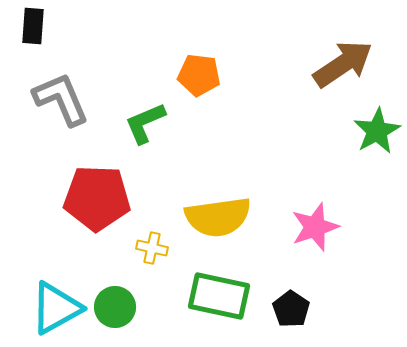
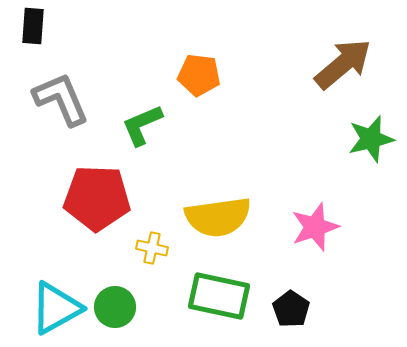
brown arrow: rotated 6 degrees counterclockwise
green L-shape: moved 3 px left, 2 px down
green star: moved 6 px left, 8 px down; rotated 15 degrees clockwise
